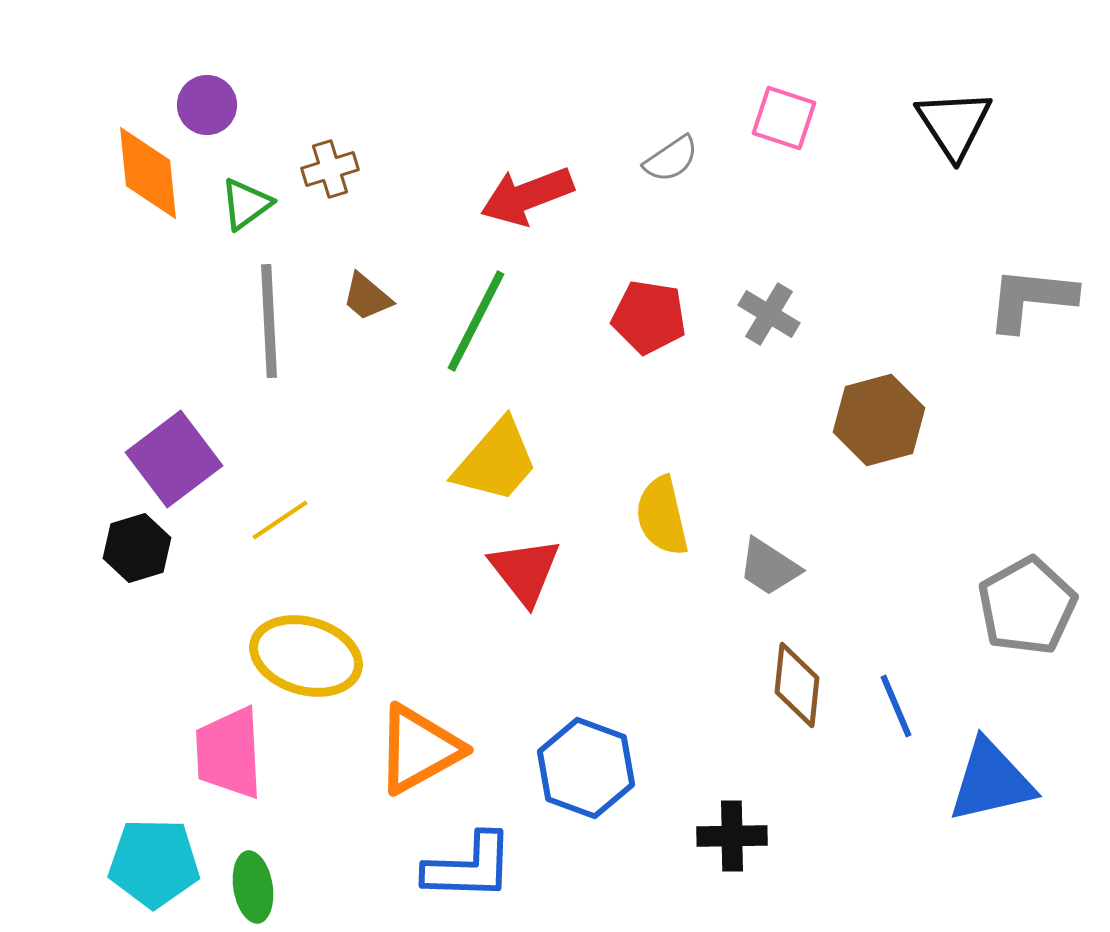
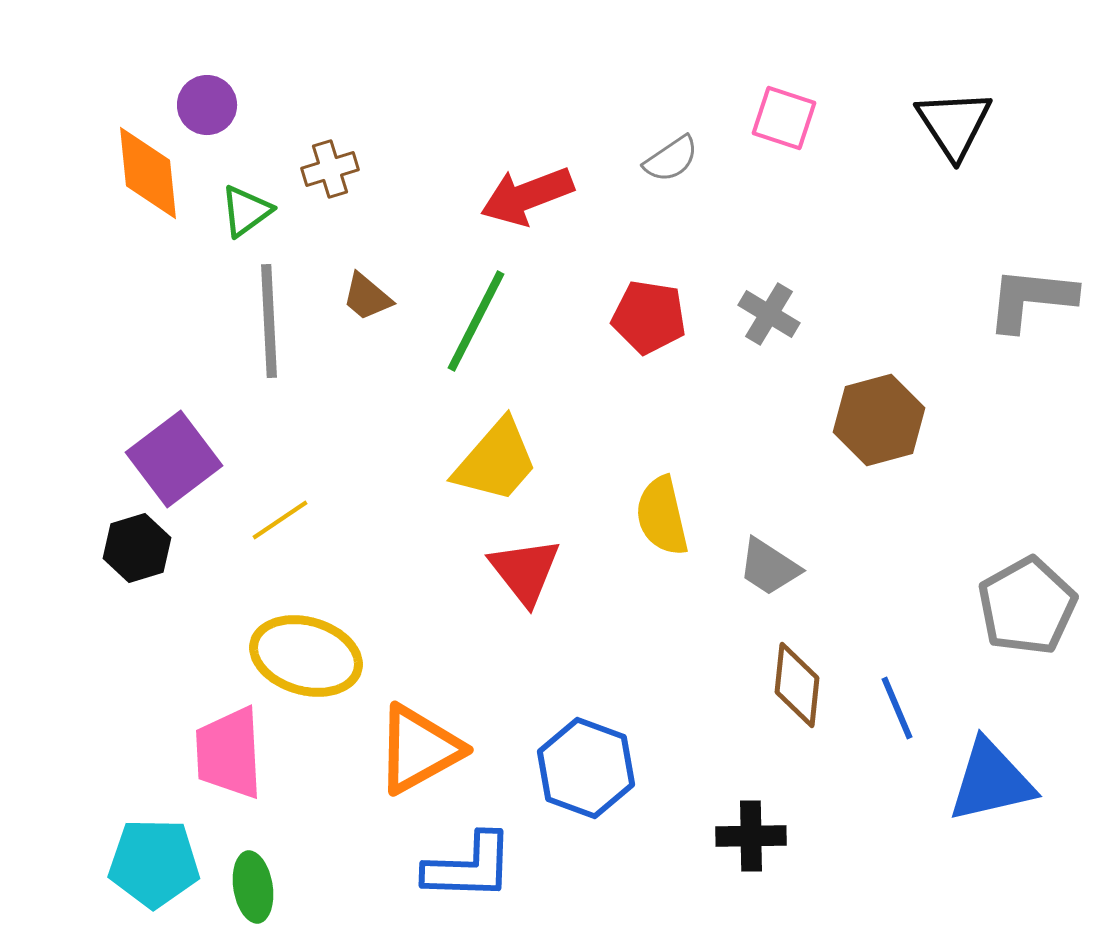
green triangle: moved 7 px down
blue line: moved 1 px right, 2 px down
black cross: moved 19 px right
